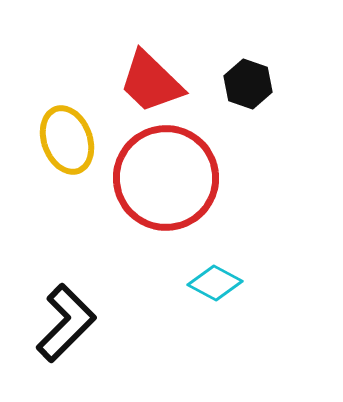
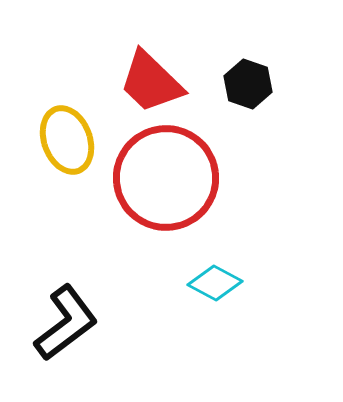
black L-shape: rotated 8 degrees clockwise
